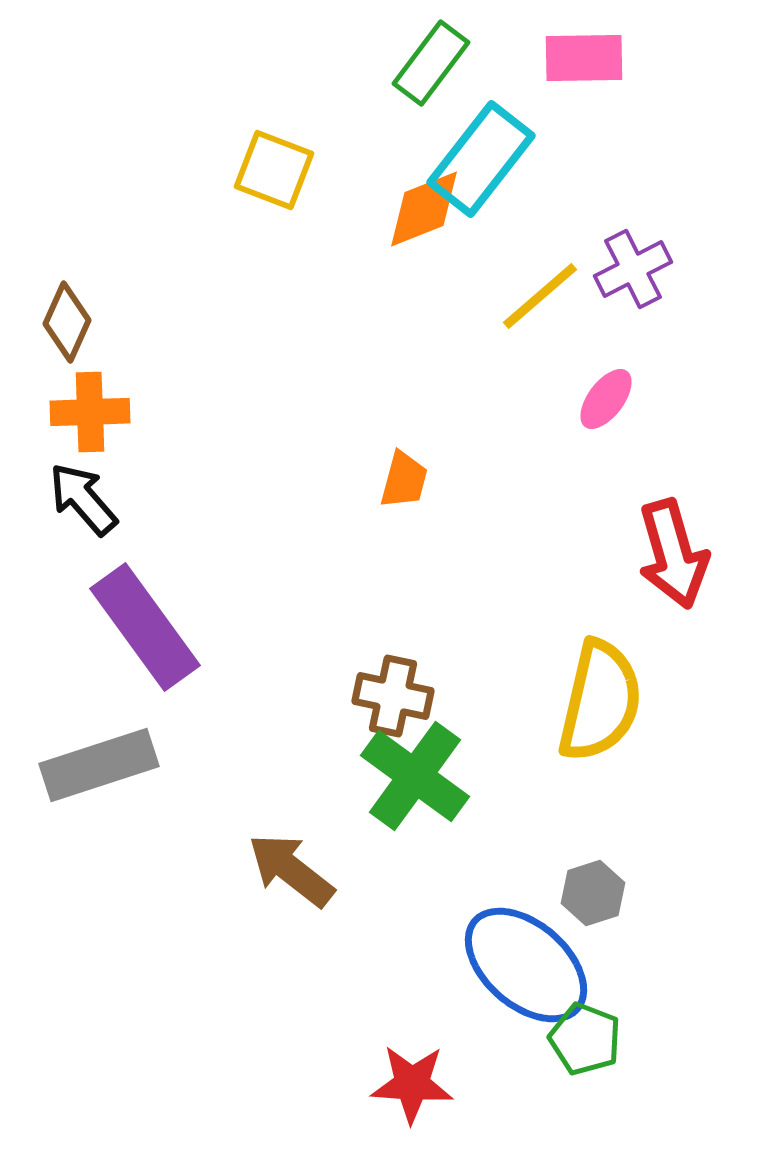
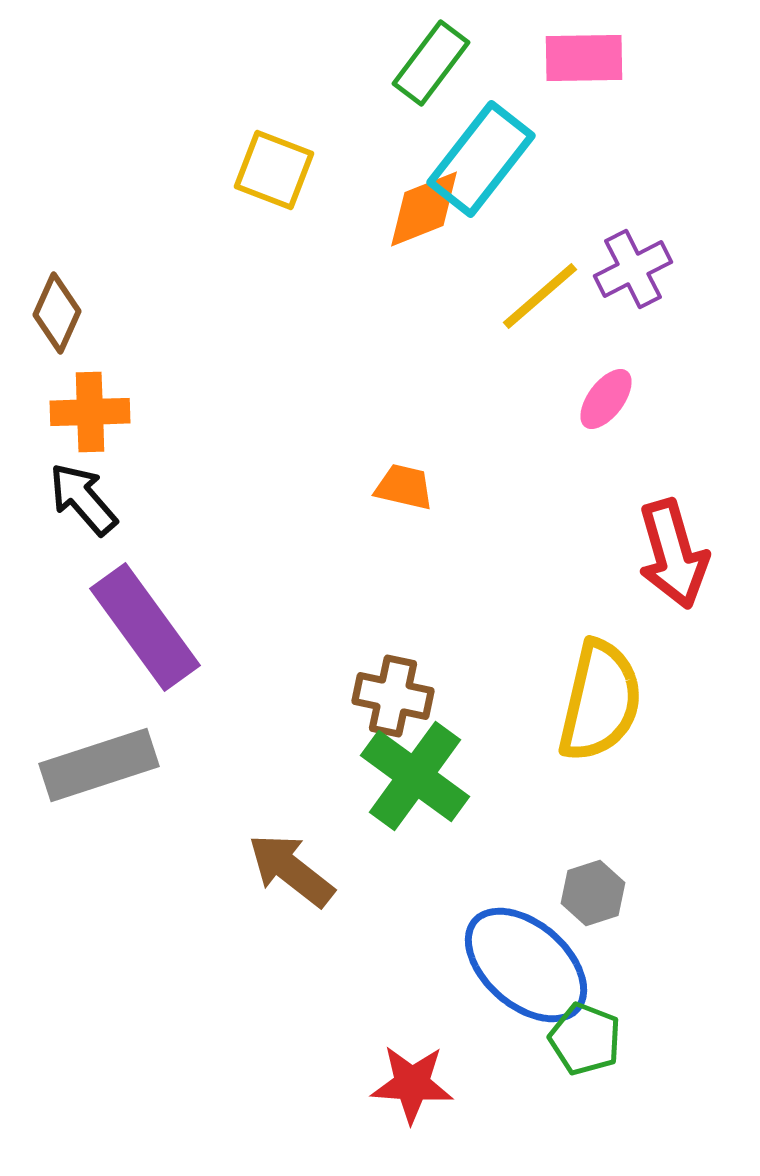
brown diamond: moved 10 px left, 9 px up
orange trapezoid: moved 7 px down; rotated 92 degrees counterclockwise
